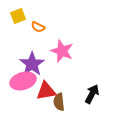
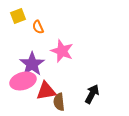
orange semicircle: rotated 40 degrees clockwise
